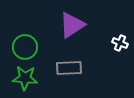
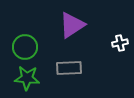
white cross: rotated 35 degrees counterclockwise
green star: moved 2 px right
